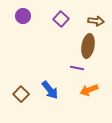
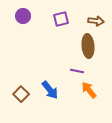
purple square: rotated 35 degrees clockwise
brown ellipse: rotated 15 degrees counterclockwise
purple line: moved 3 px down
orange arrow: rotated 72 degrees clockwise
